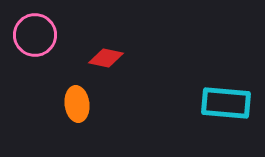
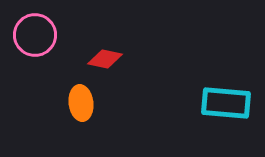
red diamond: moved 1 px left, 1 px down
orange ellipse: moved 4 px right, 1 px up
